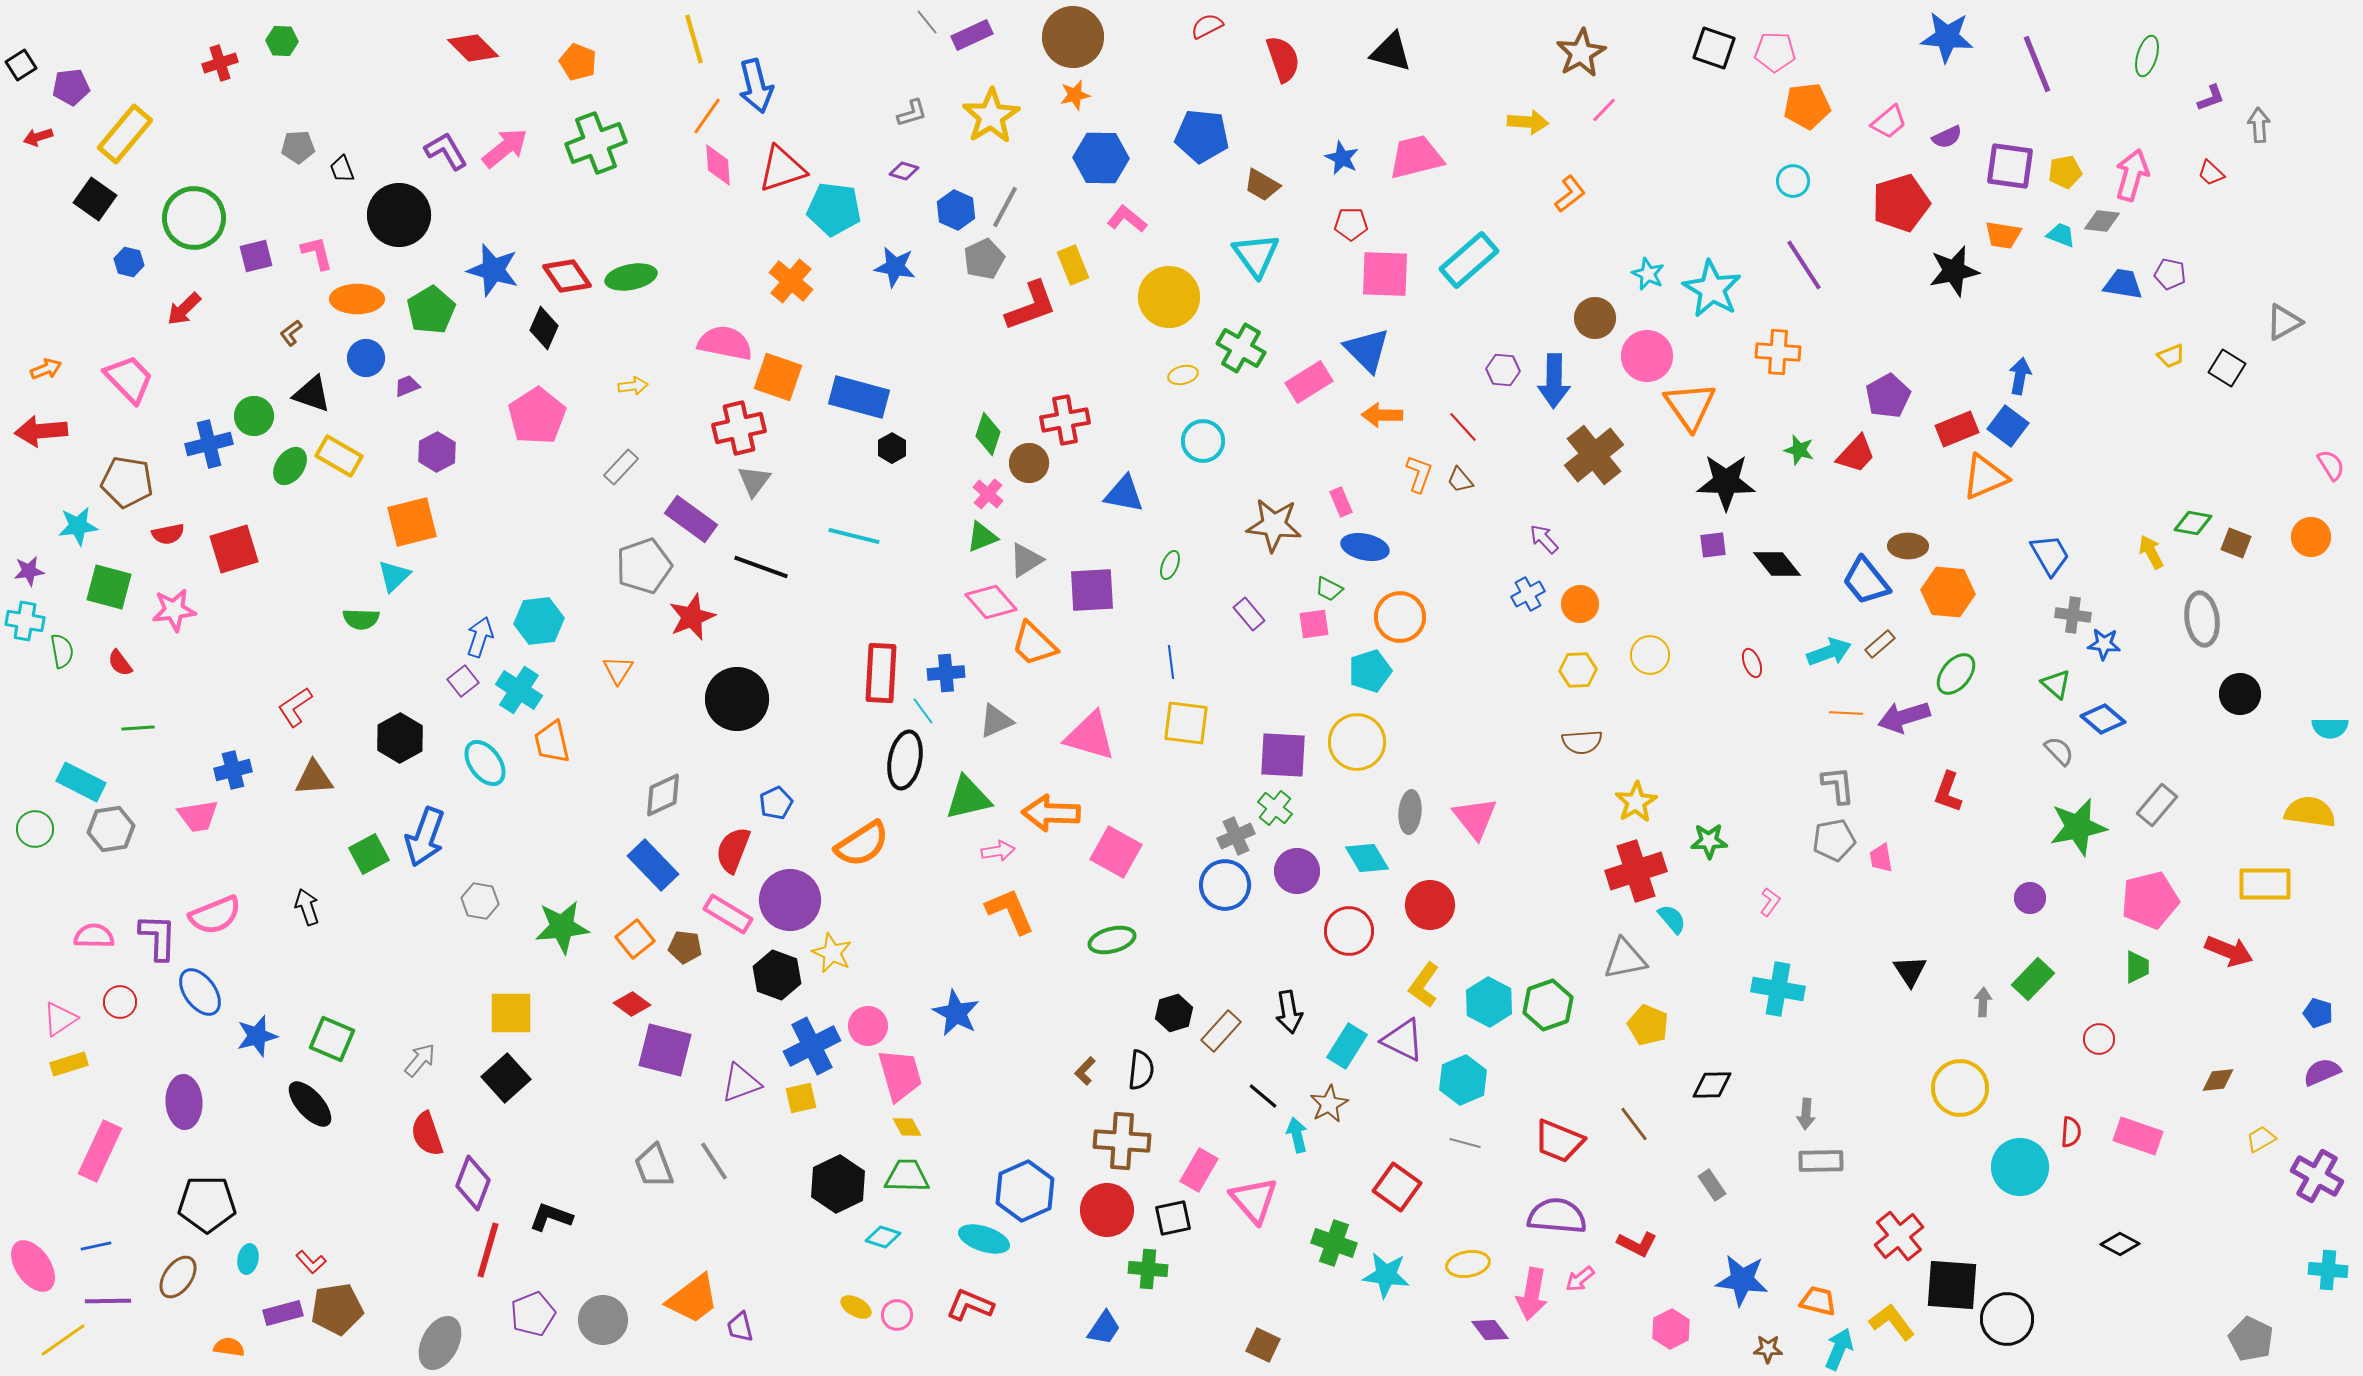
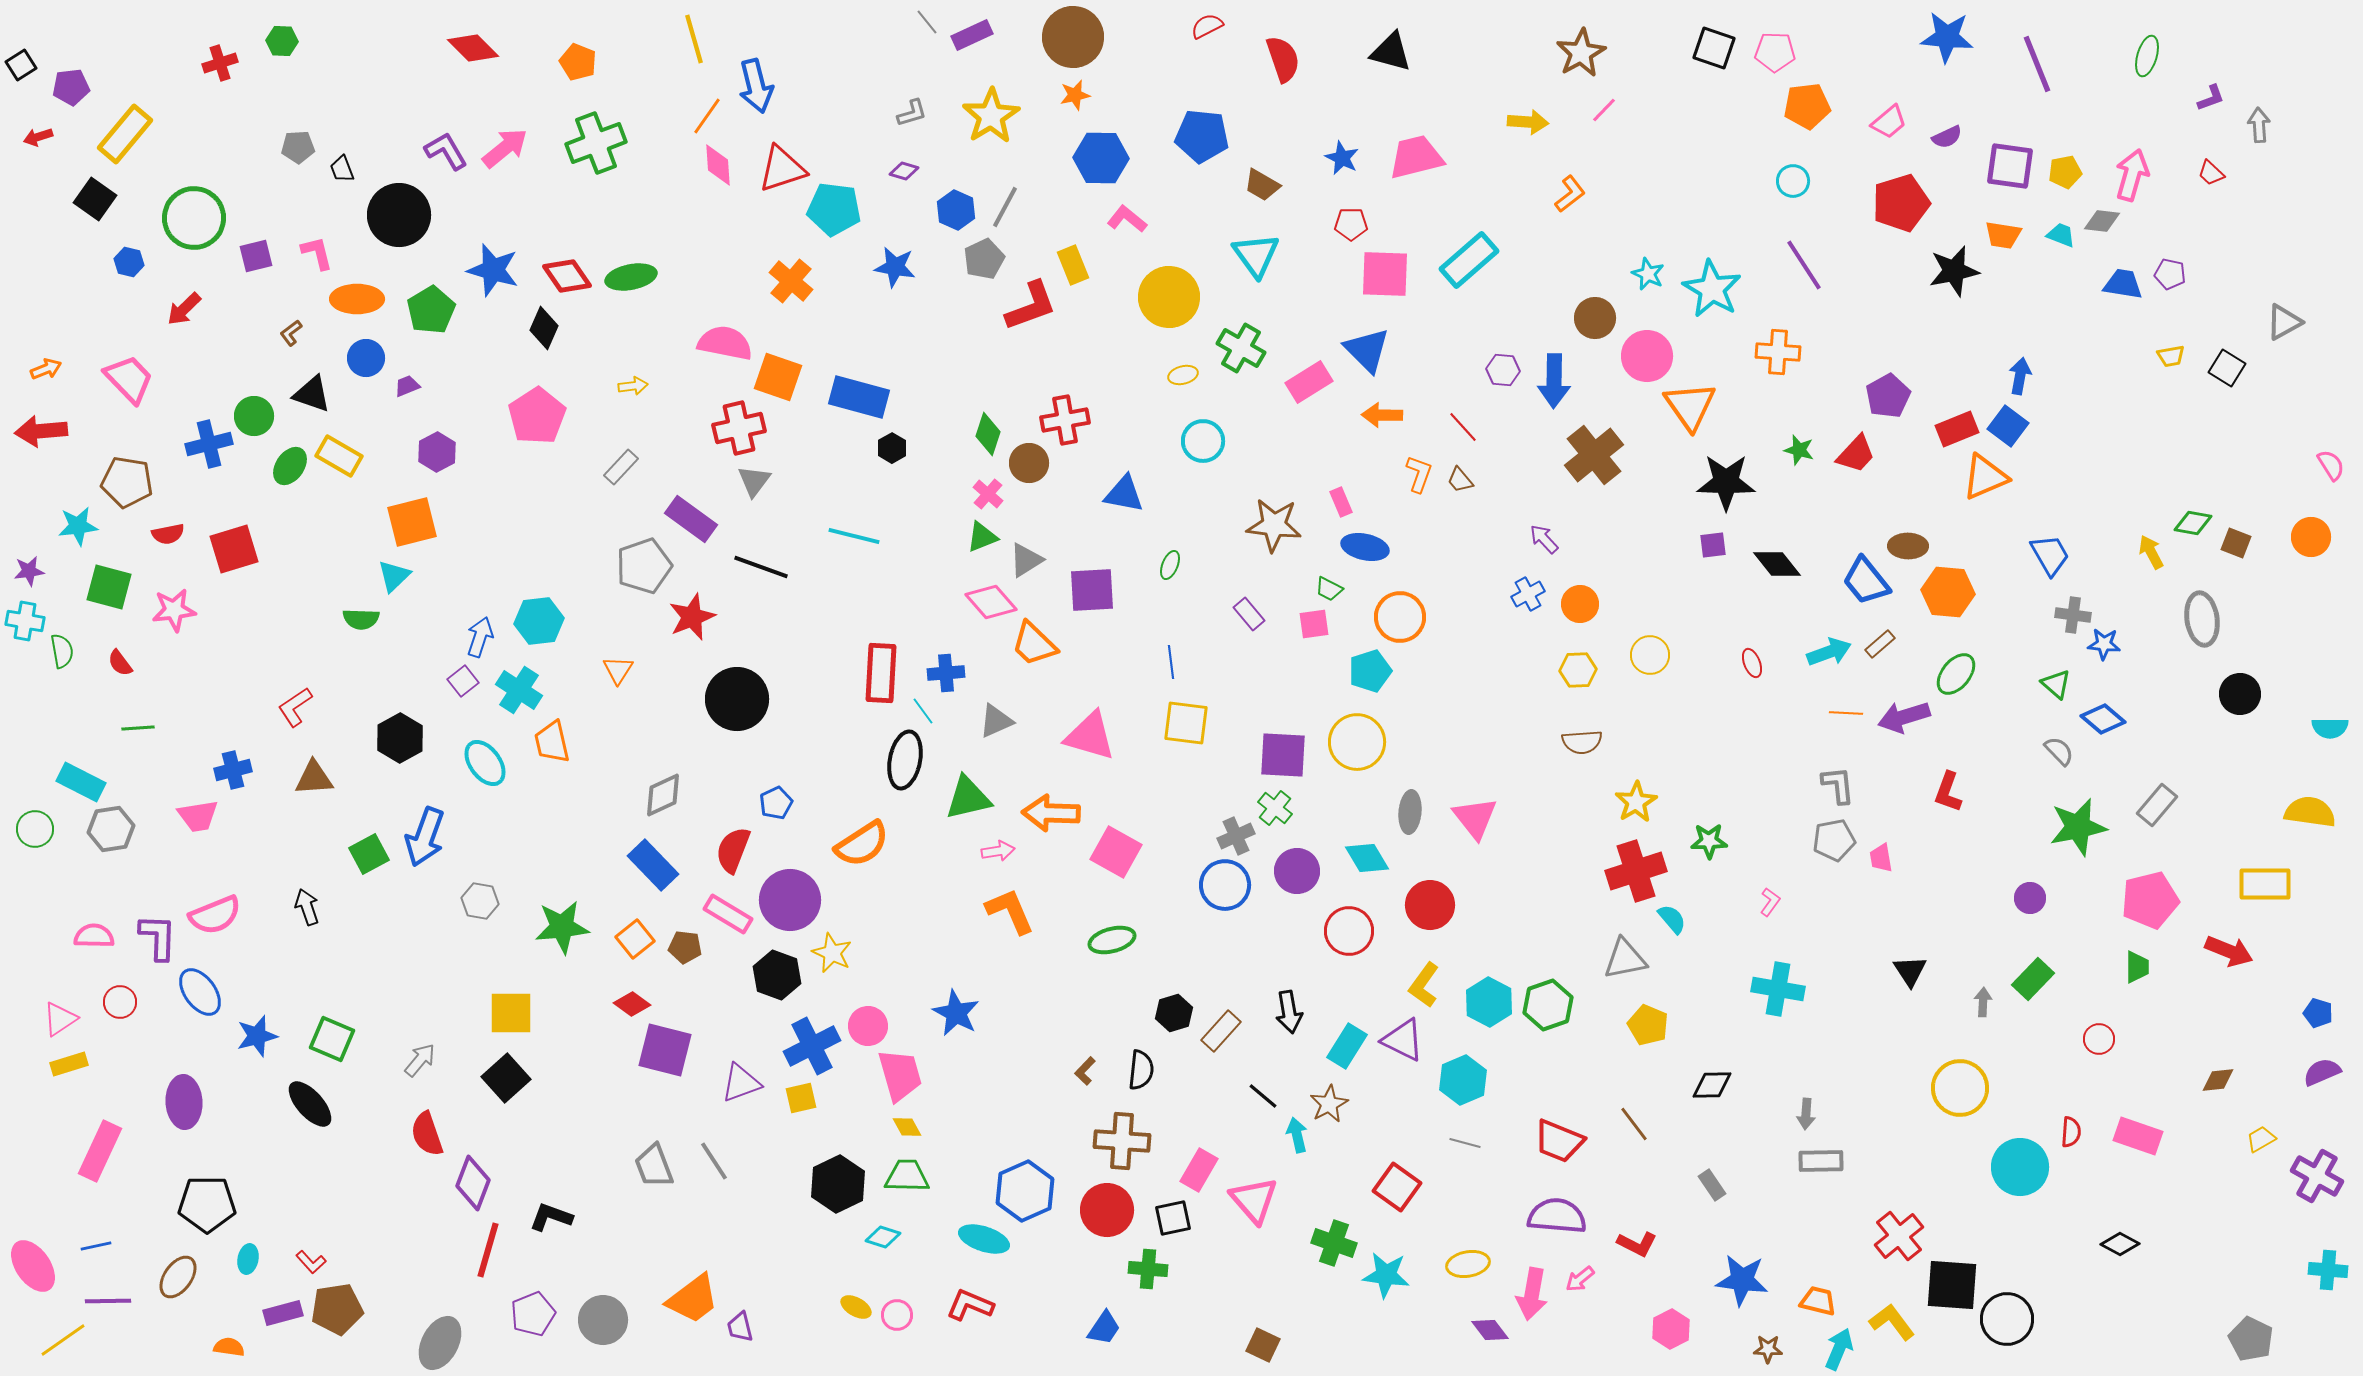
yellow trapezoid at (2171, 356): rotated 12 degrees clockwise
